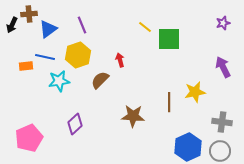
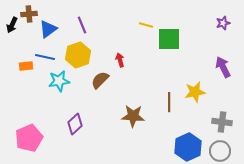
yellow line: moved 1 px right, 2 px up; rotated 24 degrees counterclockwise
